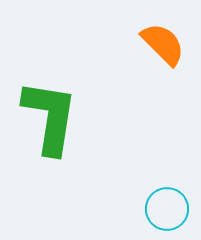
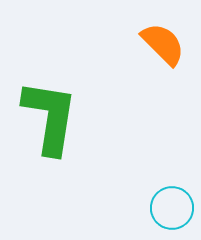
cyan circle: moved 5 px right, 1 px up
